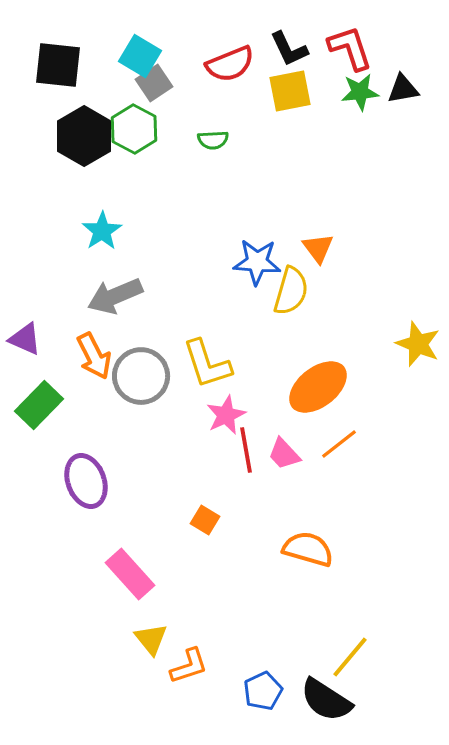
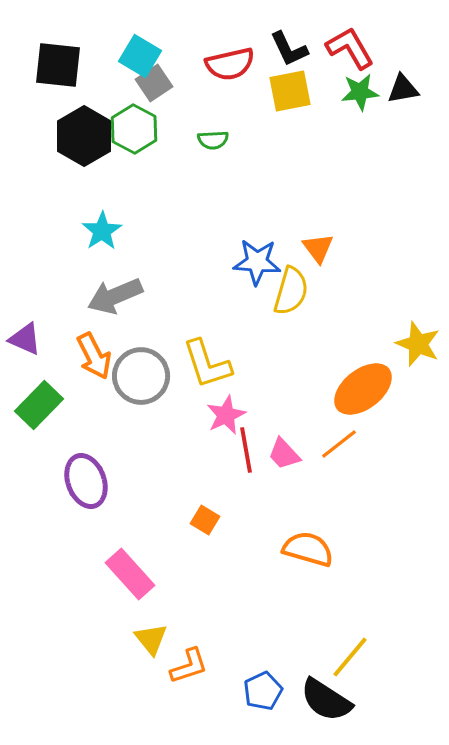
red L-shape: rotated 12 degrees counterclockwise
red semicircle: rotated 9 degrees clockwise
orange ellipse: moved 45 px right, 2 px down
